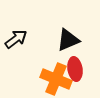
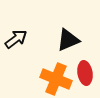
red ellipse: moved 10 px right, 4 px down
